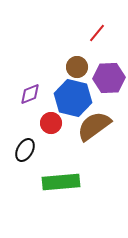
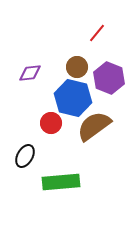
purple hexagon: rotated 24 degrees clockwise
purple diamond: moved 21 px up; rotated 15 degrees clockwise
black ellipse: moved 6 px down
